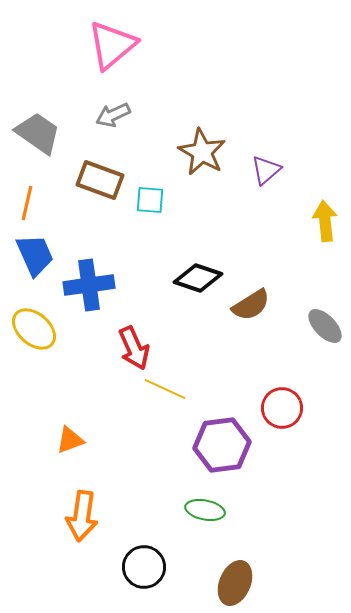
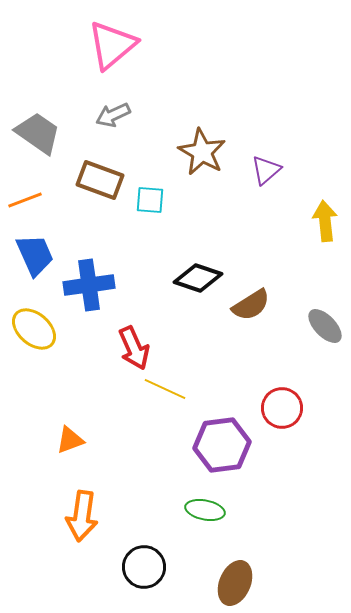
orange line: moved 2 px left, 3 px up; rotated 56 degrees clockwise
